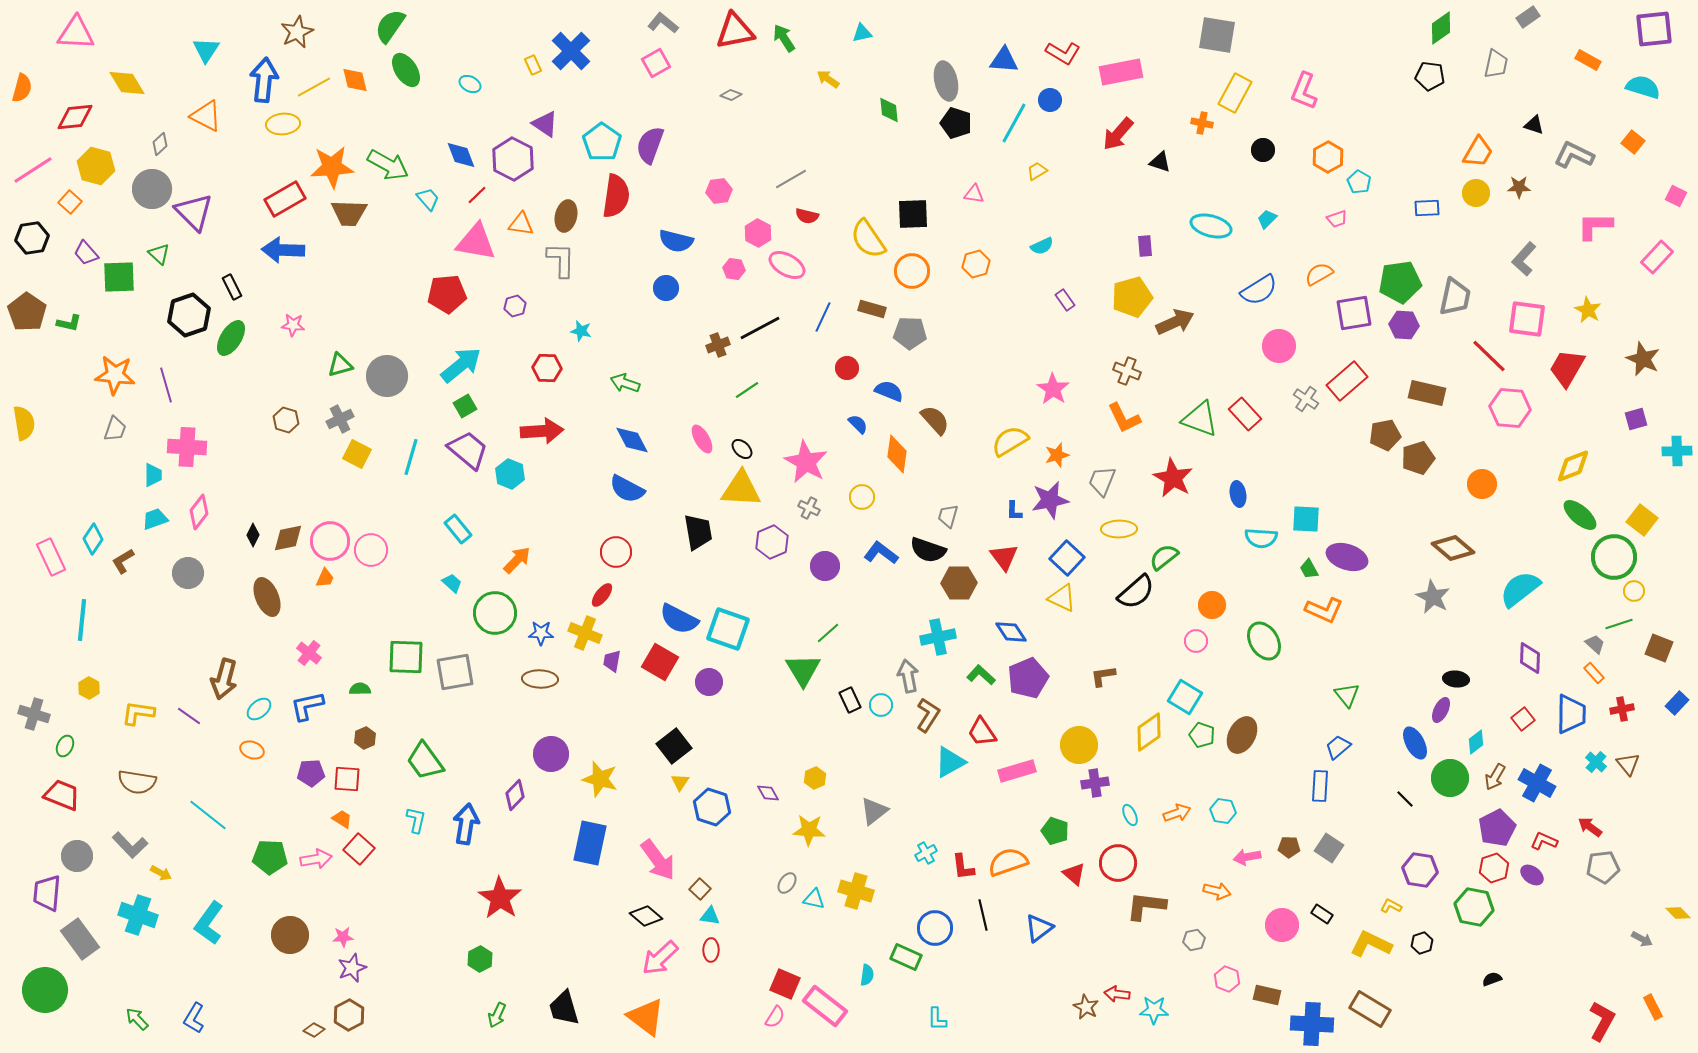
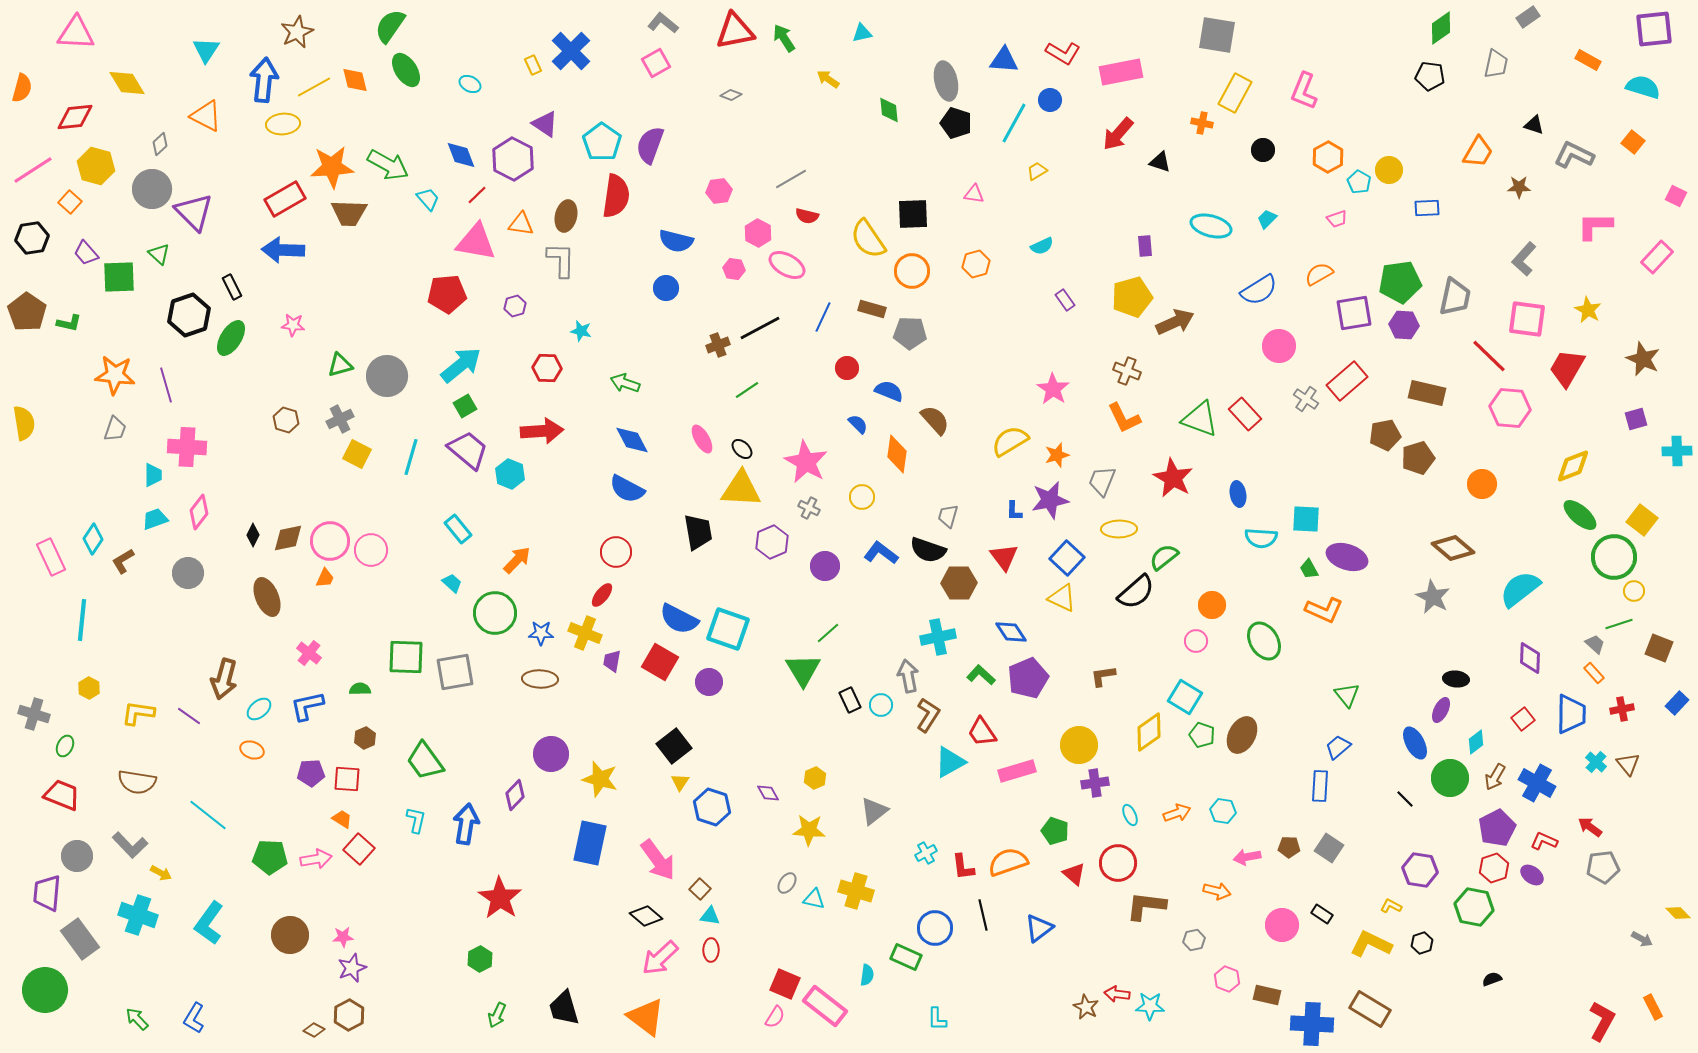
yellow circle at (1476, 193): moved 87 px left, 23 px up
cyan star at (1154, 1010): moved 4 px left, 4 px up
